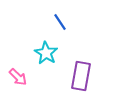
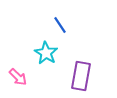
blue line: moved 3 px down
